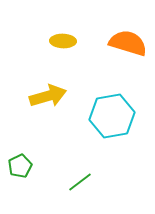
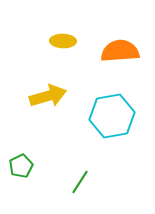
orange semicircle: moved 8 px left, 8 px down; rotated 21 degrees counterclockwise
green pentagon: moved 1 px right
green line: rotated 20 degrees counterclockwise
